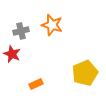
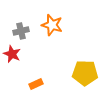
yellow pentagon: rotated 25 degrees clockwise
